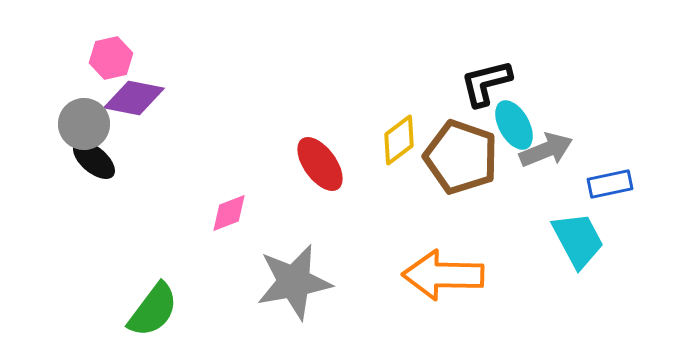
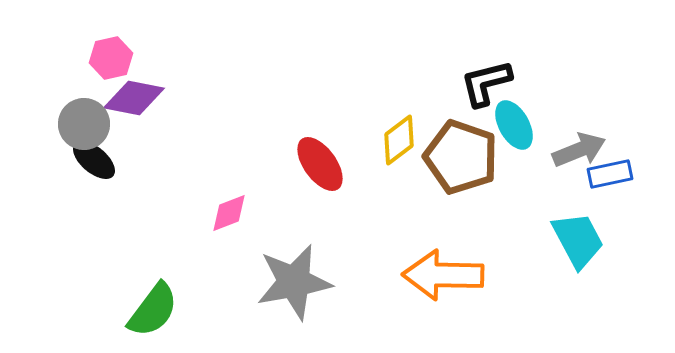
gray arrow: moved 33 px right
blue rectangle: moved 10 px up
